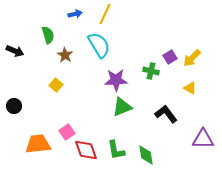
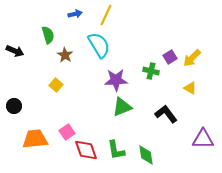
yellow line: moved 1 px right, 1 px down
orange trapezoid: moved 3 px left, 5 px up
